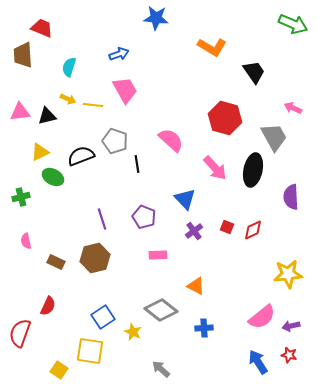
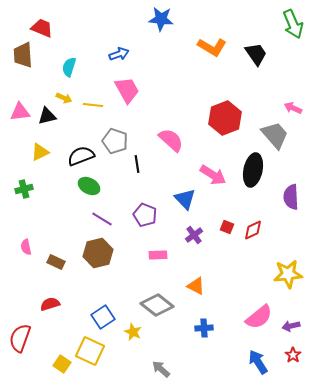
blue star at (156, 18): moved 5 px right, 1 px down
green arrow at (293, 24): rotated 44 degrees clockwise
black trapezoid at (254, 72): moved 2 px right, 18 px up
pink trapezoid at (125, 90): moved 2 px right
yellow arrow at (68, 99): moved 4 px left, 1 px up
red hexagon at (225, 118): rotated 24 degrees clockwise
gray trapezoid at (274, 137): moved 1 px right, 2 px up; rotated 12 degrees counterclockwise
pink arrow at (215, 168): moved 2 px left, 7 px down; rotated 16 degrees counterclockwise
green ellipse at (53, 177): moved 36 px right, 9 px down
green cross at (21, 197): moved 3 px right, 8 px up
purple pentagon at (144, 217): moved 1 px right, 2 px up
purple line at (102, 219): rotated 40 degrees counterclockwise
purple cross at (194, 231): moved 4 px down
pink semicircle at (26, 241): moved 6 px down
brown hexagon at (95, 258): moved 3 px right, 5 px up
red semicircle at (48, 306): moved 2 px right, 2 px up; rotated 132 degrees counterclockwise
gray diamond at (161, 310): moved 4 px left, 5 px up
pink semicircle at (262, 317): moved 3 px left
red semicircle at (20, 333): moved 5 px down
yellow square at (90, 351): rotated 16 degrees clockwise
red star at (289, 355): moved 4 px right; rotated 21 degrees clockwise
yellow square at (59, 370): moved 3 px right, 6 px up
